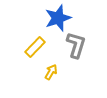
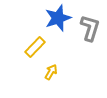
gray L-shape: moved 14 px right, 17 px up
